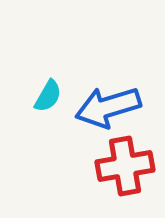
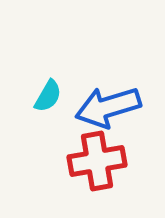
red cross: moved 28 px left, 5 px up
